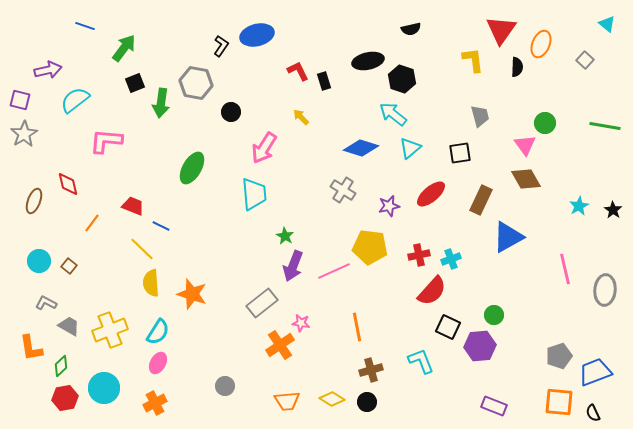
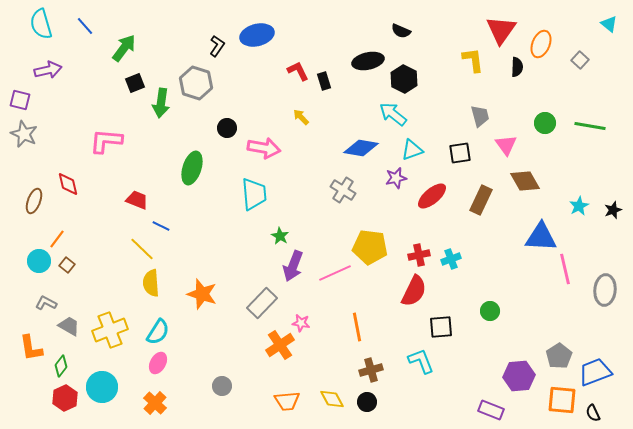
cyan triangle at (607, 24): moved 2 px right
blue line at (85, 26): rotated 30 degrees clockwise
black semicircle at (411, 29): moved 10 px left, 2 px down; rotated 36 degrees clockwise
black L-shape at (221, 46): moved 4 px left
gray square at (585, 60): moved 5 px left
black hexagon at (402, 79): moved 2 px right; rotated 8 degrees clockwise
gray hexagon at (196, 83): rotated 8 degrees clockwise
cyan semicircle at (75, 100): moved 34 px left, 76 px up; rotated 68 degrees counterclockwise
black circle at (231, 112): moved 4 px left, 16 px down
green line at (605, 126): moved 15 px left
gray star at (24, 134): rotated 16 degrees counterclockwise
pink triangle at (525, 145): moved 19 px left
pink arrow at (264, 148): rotated 112 degrees counterclockwise
blue diamond at (361, 148): rotated 8 degrees counterclockwise
cyan triangle at (410, 148): moved 2 px right, 2 px down; rotated 20 degrees clockwise
green ellipse at (192, 168): rotated 12 degrees counterclockwise
brown diamond at (526, 179): moved 1 px left, 2 px down
red ellipse at (431, 194): moved 1 px right, 2 px down
red trapezoid at (133, 206): moved 4 px right, 6 px up
purple star at (389, 206): moved 7 px right, 28 px up
black star at (613, 210): rotated 18 degrees clockwise
orange line at (92, 223): moved 35 px left, 16 px down
green star at (285, 236): moved 5 px left
blue triangle at (508, 237): moved 33 px right; rotated 32 degrees clockwise
brown square at (69, 266): moved 2 px left, 1 px up
pink line at (334, 271): moved 1 px right, 2 px down
red semicircle at (432, 291): moved 18 px left; rotated 16 degrees counterclockwise
orange star at (192, 294): moved 10 px right
gray rectangle at (262, 303): rotated 8 degrees counterclockwise
green circle at (494, 315): moved 4 px left, 4 px up
black square at (448, 327): moved 7 px left; rotated 30 degrees counterclockwise
purple hexagon at (480, 346): moved 39 px right, 30 px down
gray pentagon at (559, 356): rotated 15 degrees counterclockwise
green diamond at (61, 366): rotated 10 degrees counterclockwise
gray circle at (225, 386): moved 3 px left
cyan circle at (104, 388): moved 2 px left, 1 px up
red hexagon at (65, 398): rotated 15 degrees counterclockwise
yellow diamond at (332, 399): rotated 30 degrees clockwise
orange square at (559, 402): moved 3 px right, 2 px up
orange cross at (155, 403): rotated 20 degrees counterclockwise
purple rectangle at (494, 406): moved 3 px left, 4 px down
